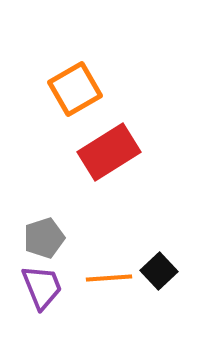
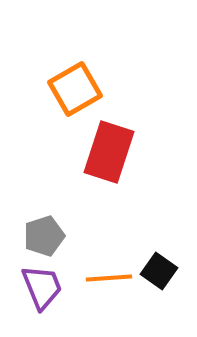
red rectangle: rotated 40 degrees counterclockwise
gray pentagon: moved 2 px up
black square: rotated 12 degrees counterclockwise
